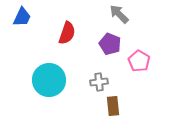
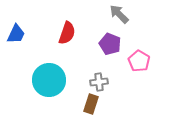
blue trapezoid: moved 6 px left, 17 px down
brown rectangle: moved 22 px left, 2 px up; rotated 24 degrees clockwise
